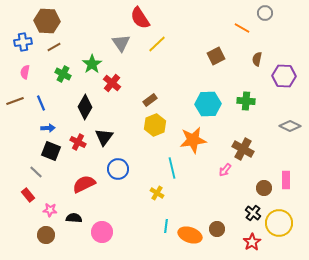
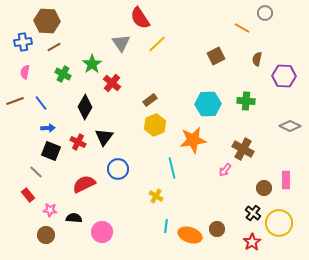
blue line at (41, 103): rotated 14 degrees counterclockwise
yellow cross at (157, 193): moved 1 px left, 3 px down
